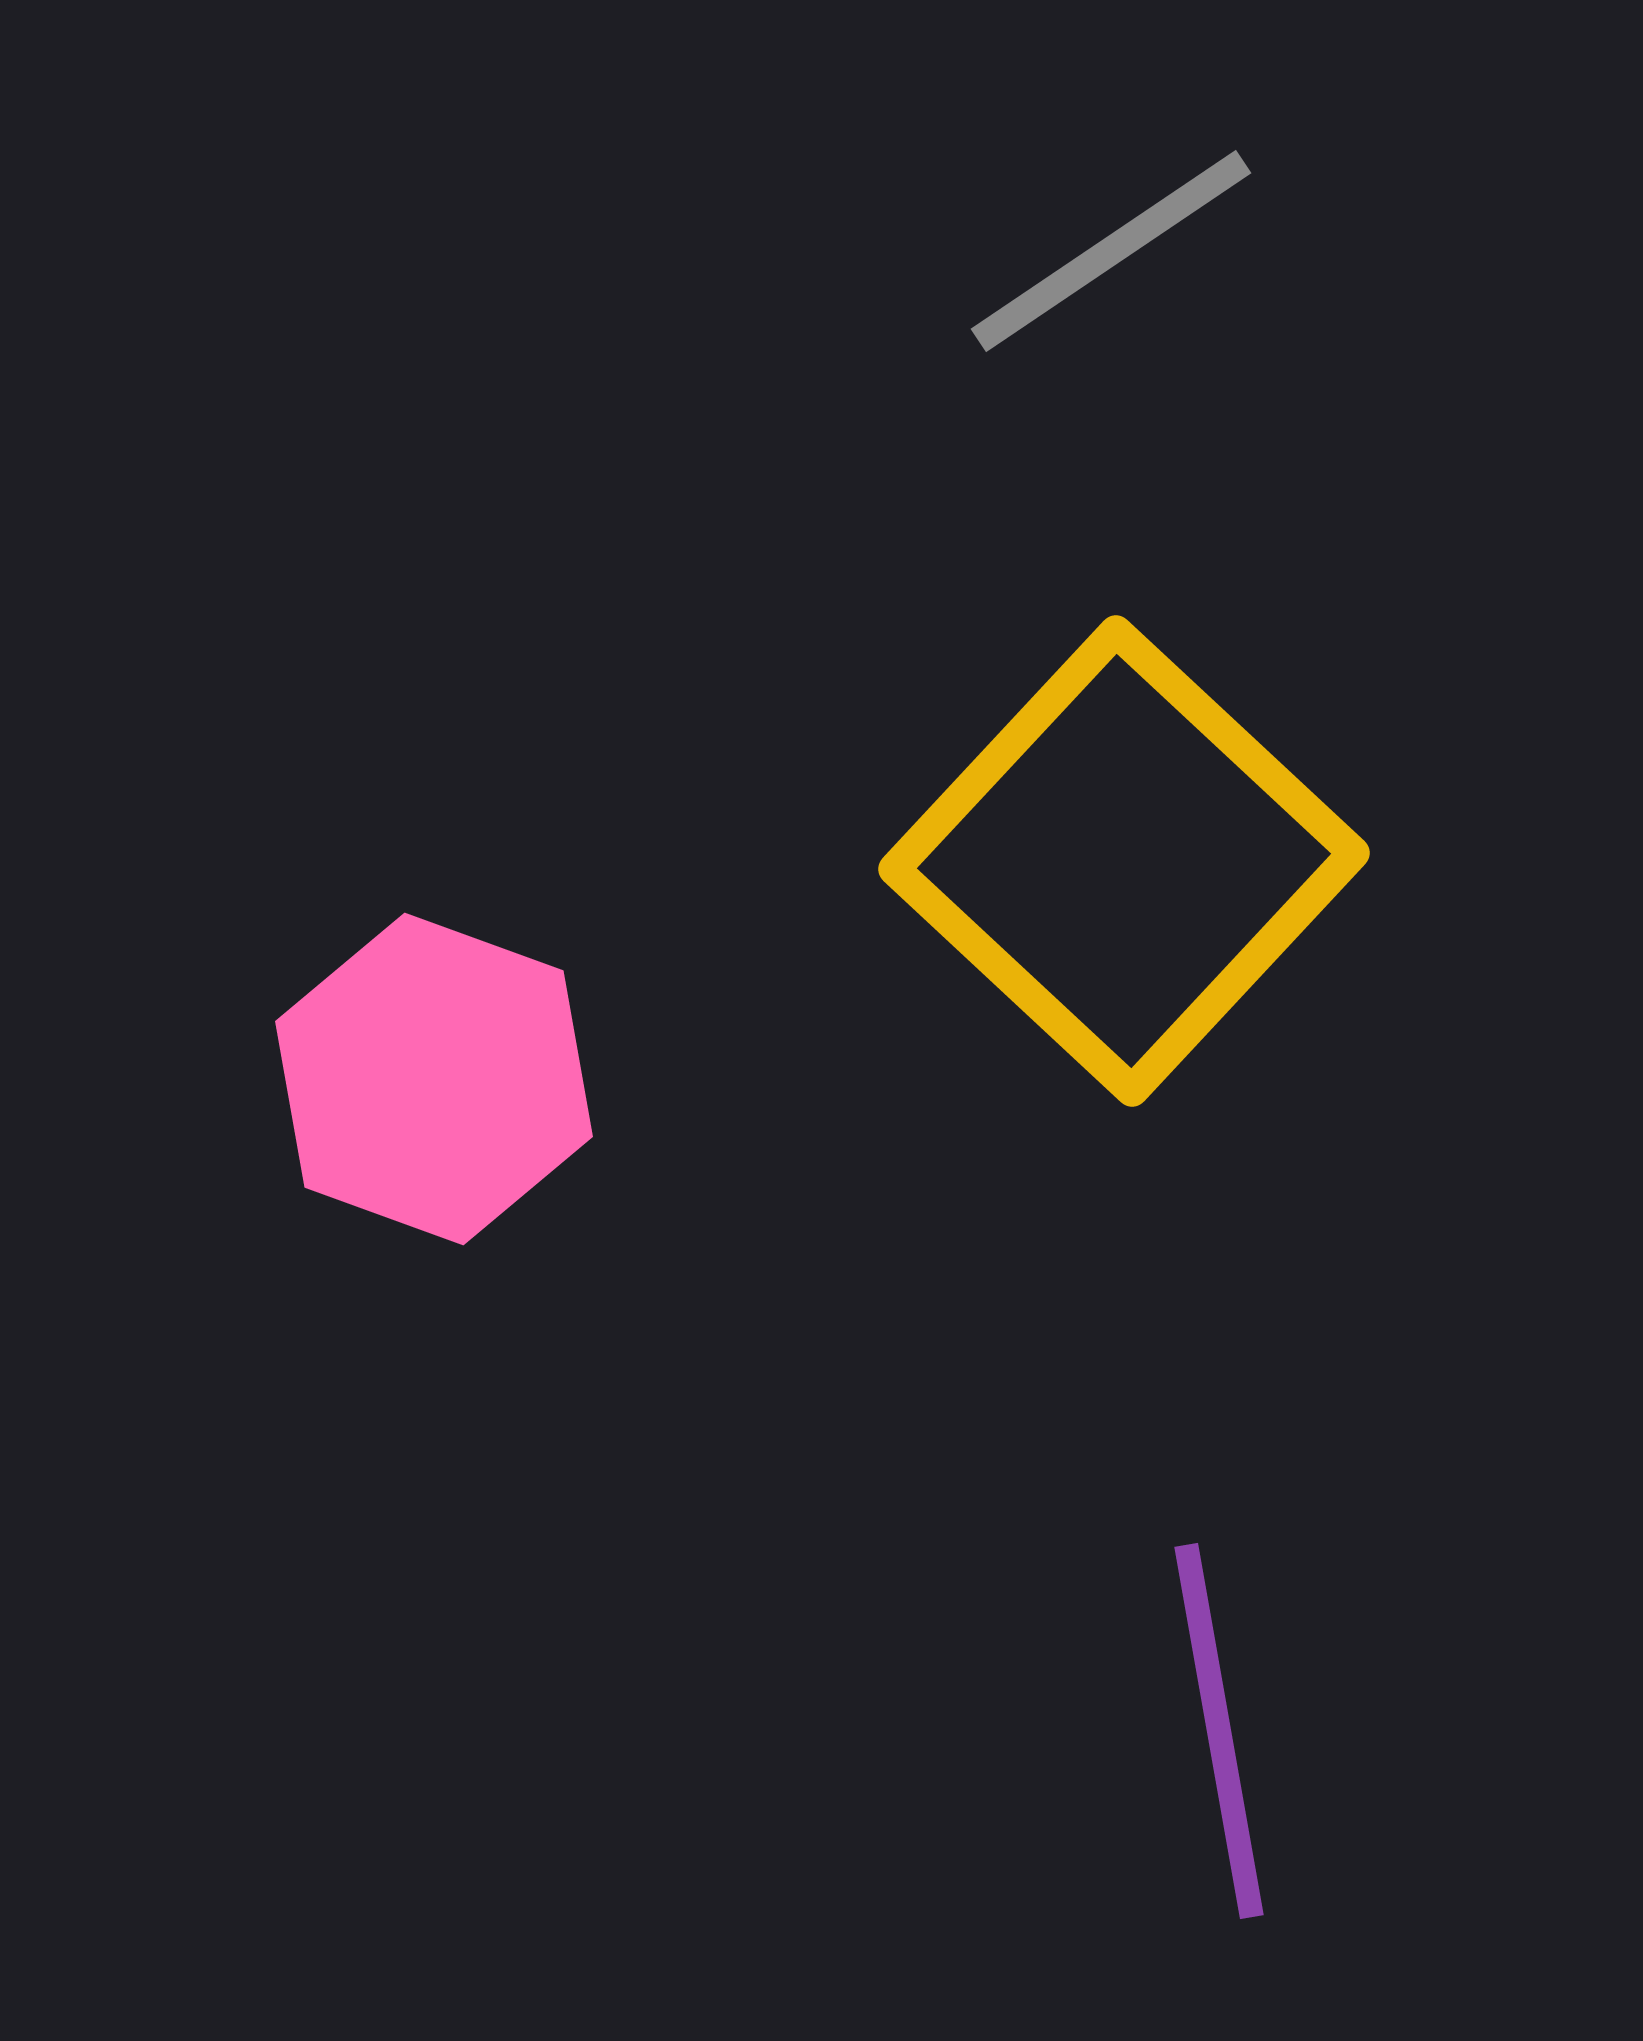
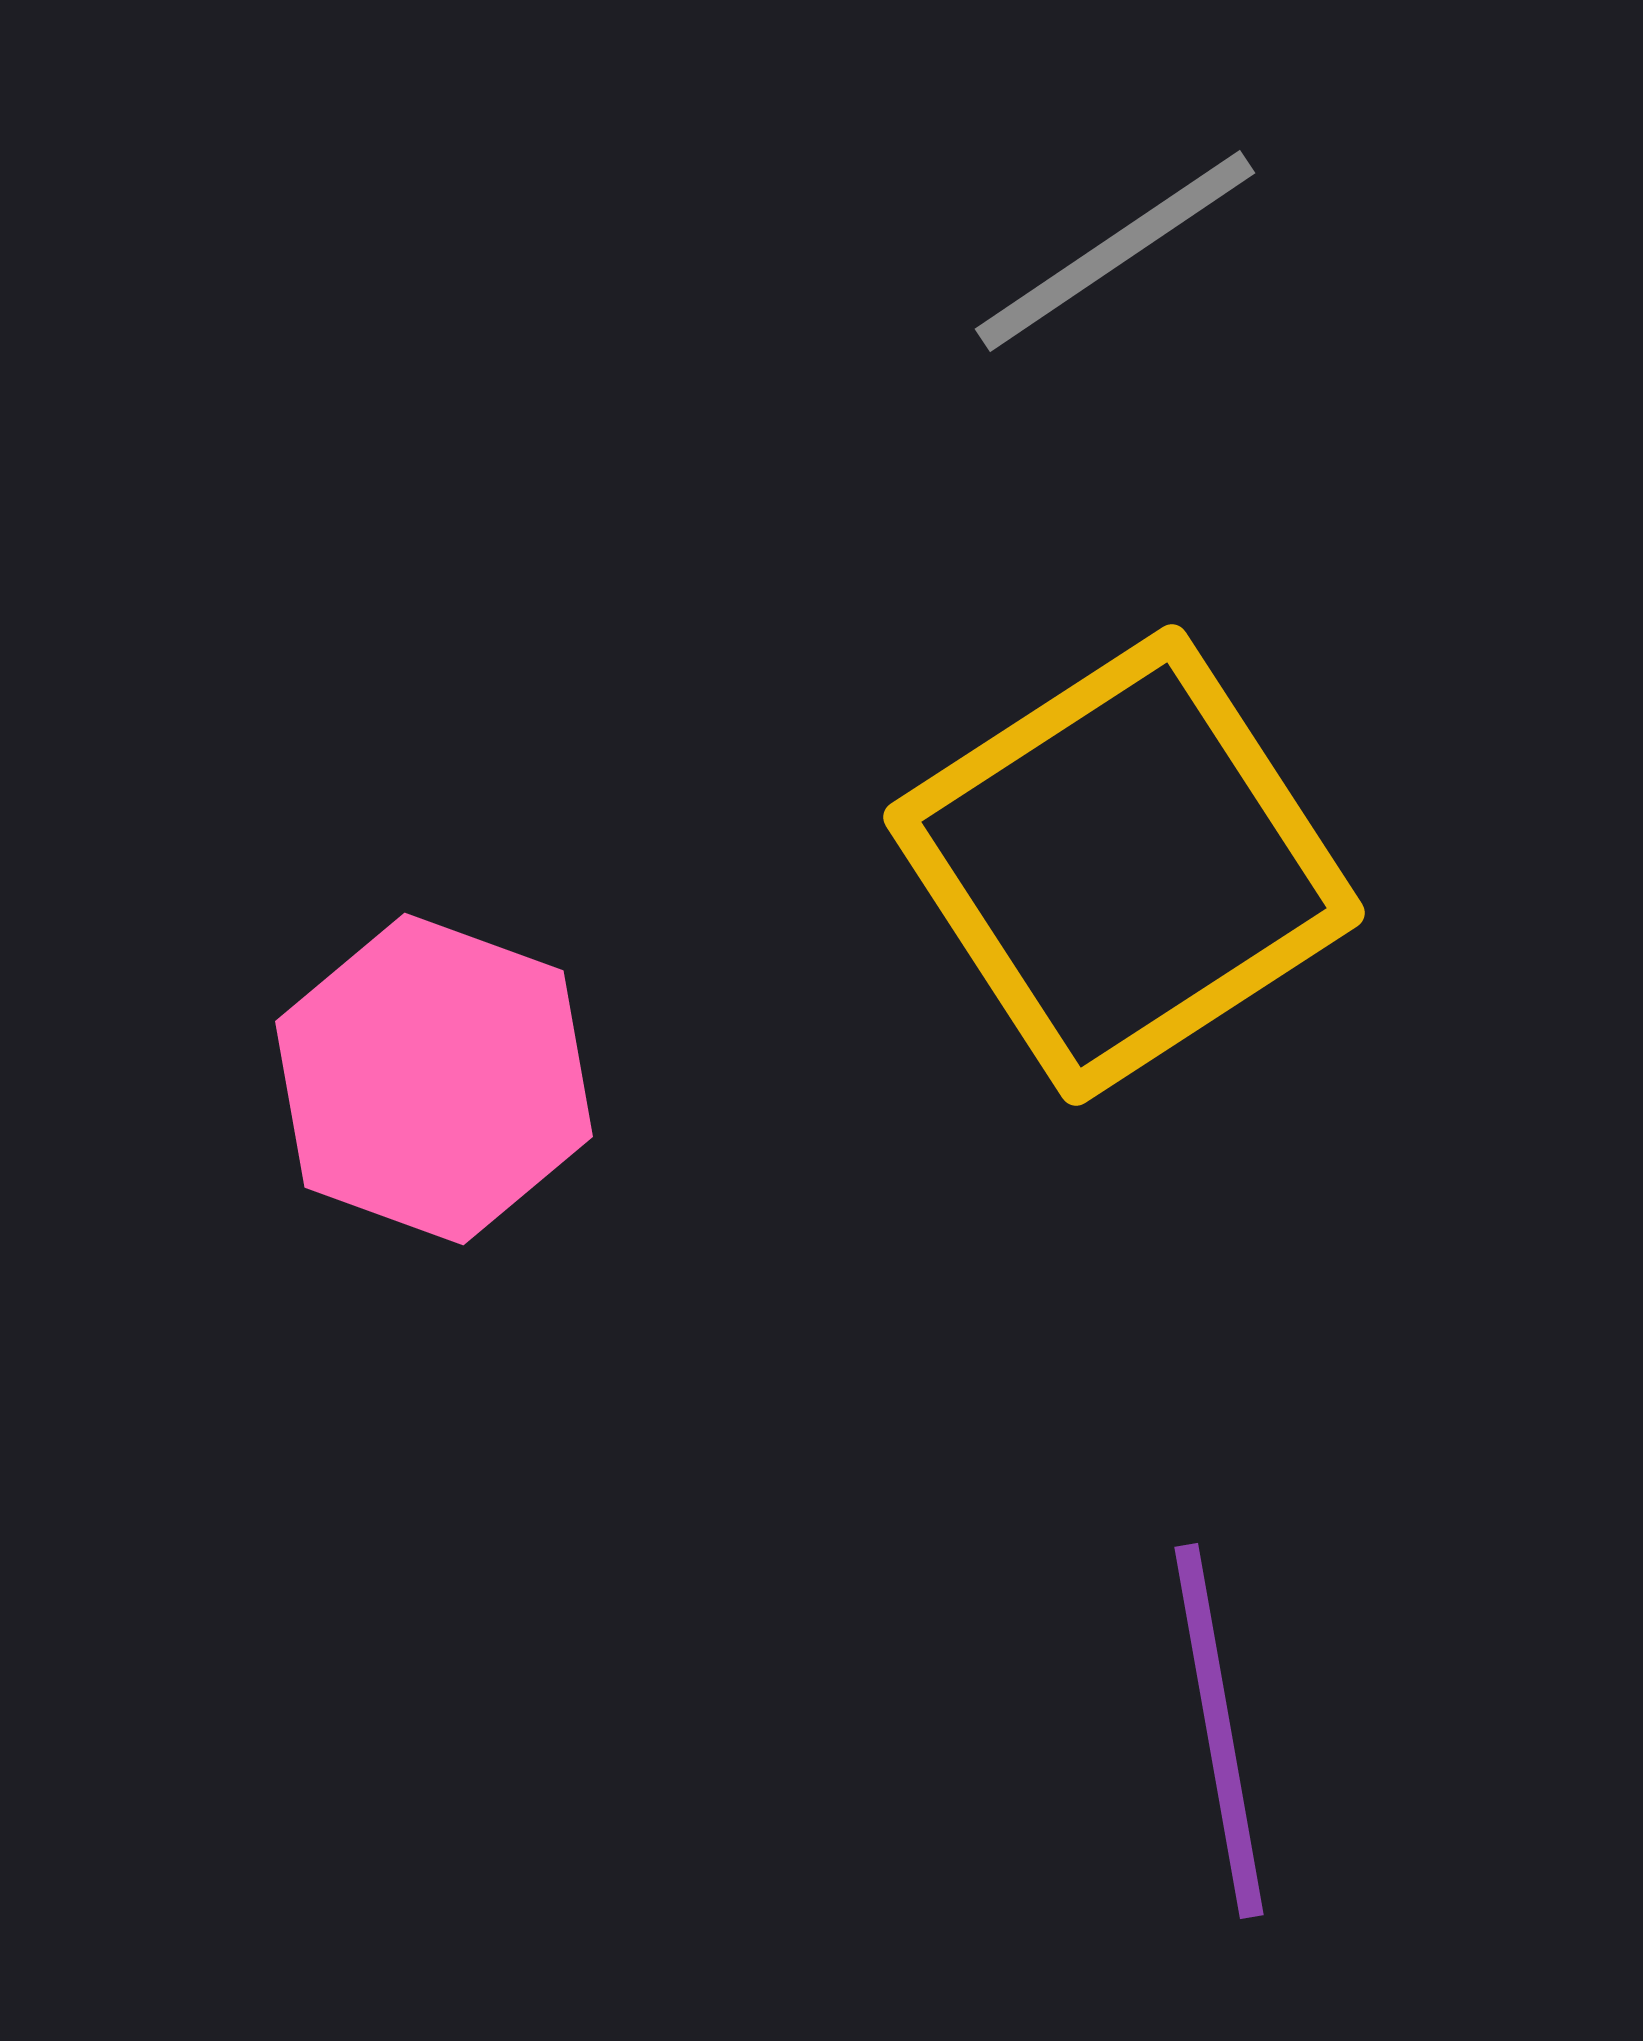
gray line: moved 4 px right
yellow square: moved 4 px down; rotated 14 degrees clockwise
